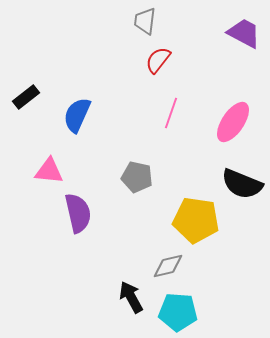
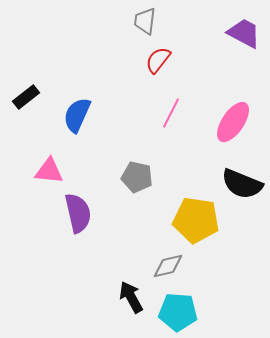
pink line: rotated 8 degrees clockwise
